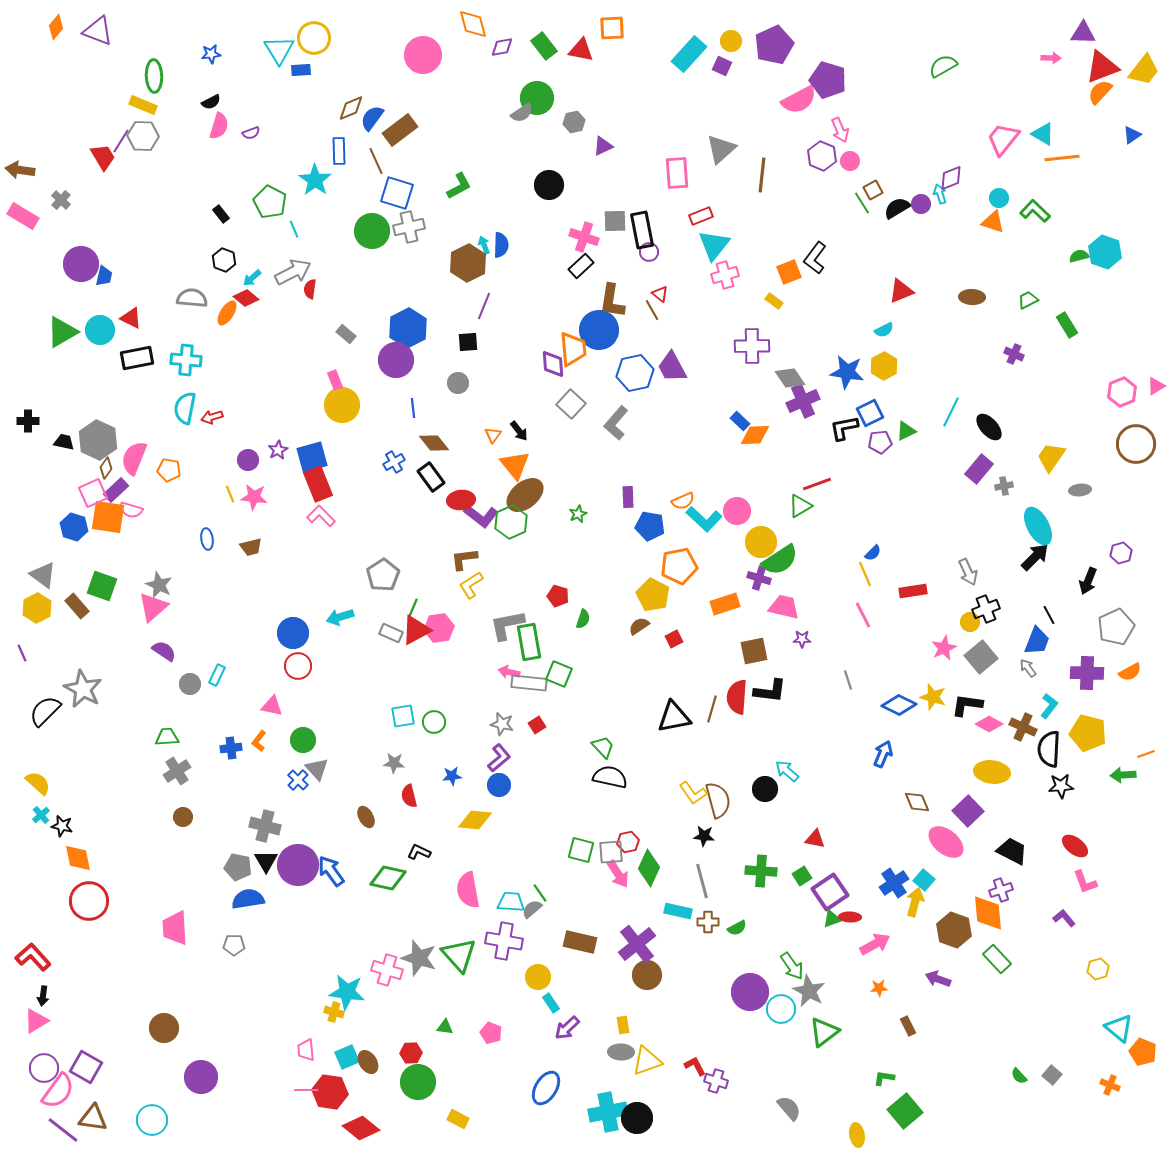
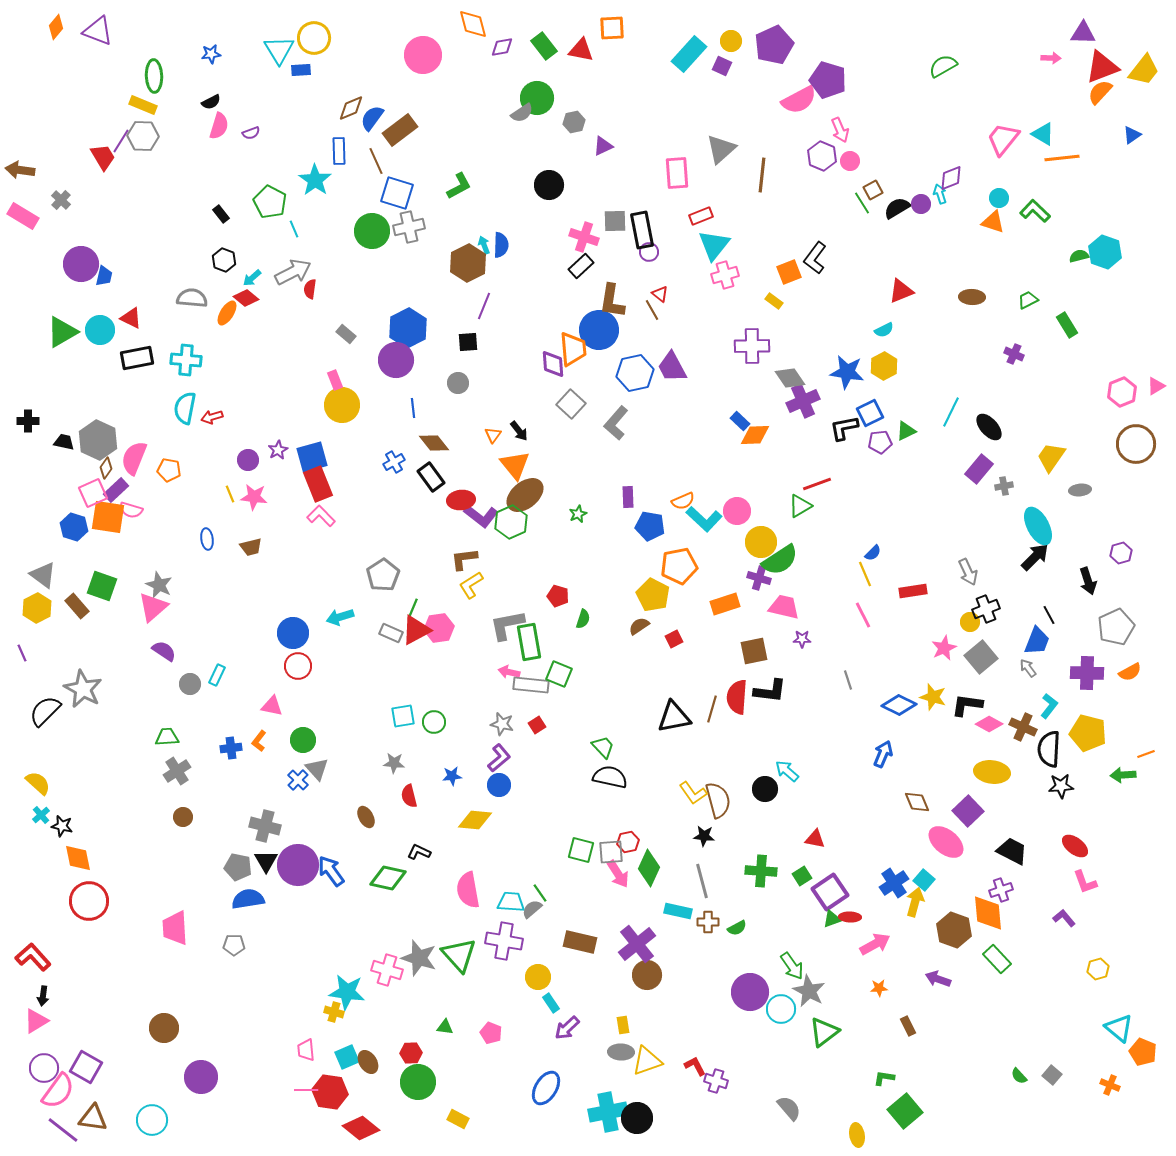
black arrow at (1088, 581): rotated 40 degrees counterclockwise
gray rectangle at (529, 683): moved 2 px right, 2 px down
